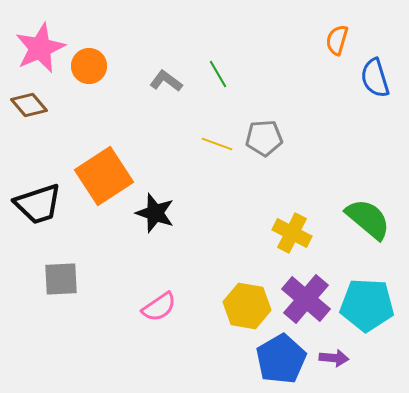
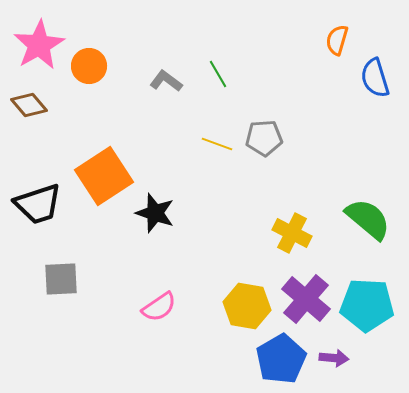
pink star: moved 1 px left, 3 px up; rotated 6 degrees counterclockwise
